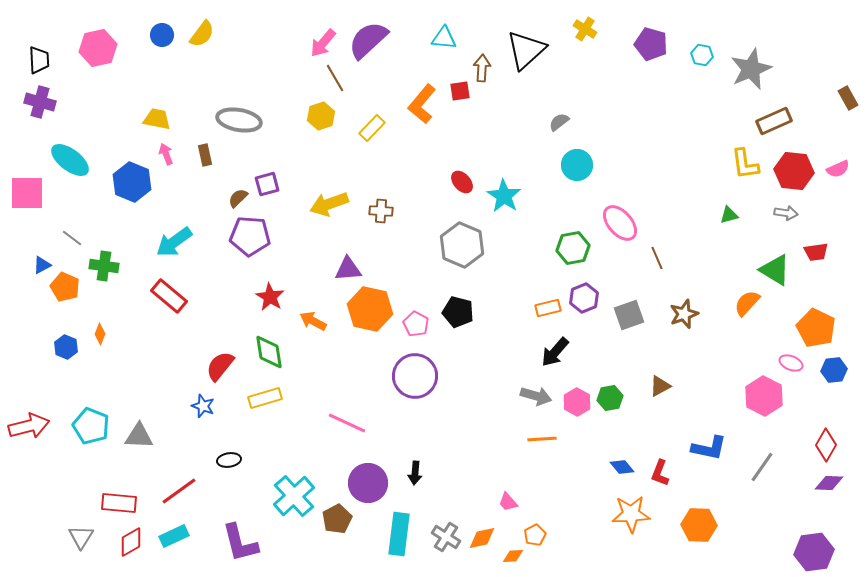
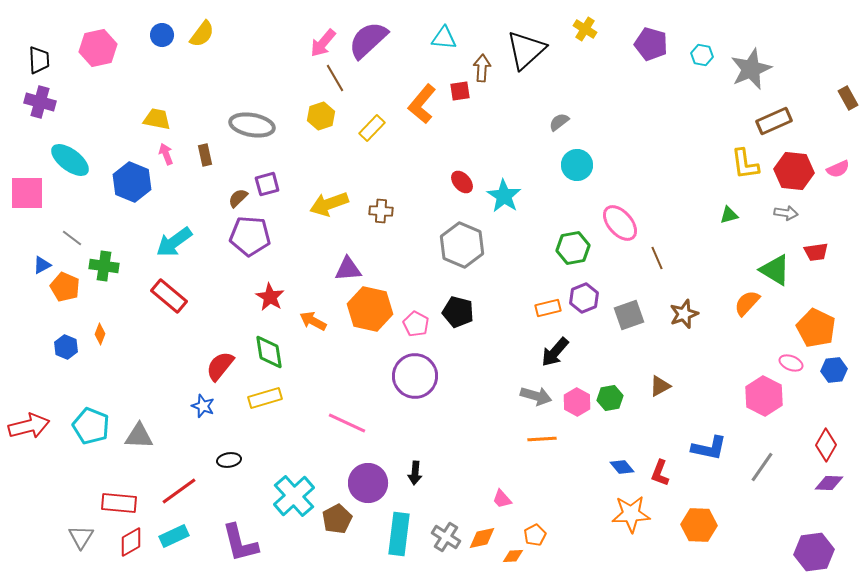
gray ellipse at (239, 120): moved 13 px right, 5 px down
pink trapezoid at (508, 502): moved 6 px left, 3 px up
